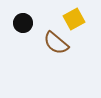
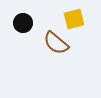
yellow square: rotated 15 degrees clockwise
